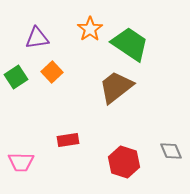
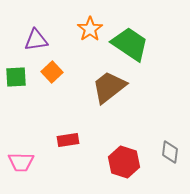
purple triangle: moved 1 px left, 2 px down
green square: rotated 30 degrees clockwise
brown trapezoid: moved 7 px left
gray diamond: moved 1 px left, 1 px down; rotated 30 degrees clockwise
